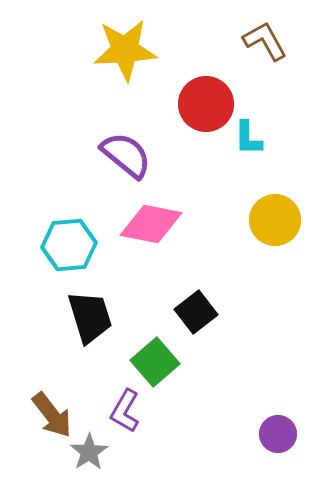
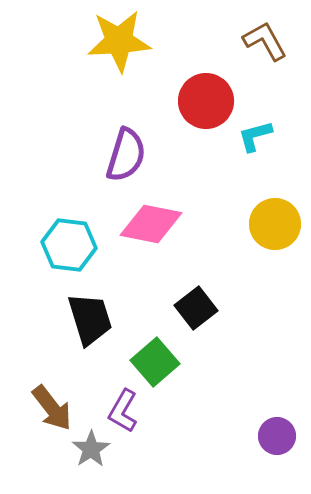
yellow star: moved 6 px left, 9 px up
red circle: moved 3 px up
cyan L-shape: moved 7 px right, 2 px up; rotated 75 degrees clockwise
purple semicircle: rotated 68 degrees clockwise
yellow circle: moved 4 px down
cyan hexagon: rotated 12 degrees clockwise
black square: moved 4 px up
black trapezoid: moved 2 px down
purple L-shape: moved 2 px left
brown arrow: moved 7 px up
purple circle: moved 1 px left, 2 px down
gray star: moved 2 px right, 3 px up
